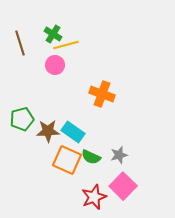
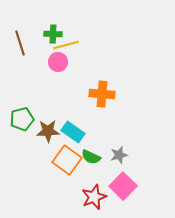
green cross: rotated 30 degrees counterclockwise
pink circle: moved 3 px right, 3 px up
orange cross: rotated 15 degrees counterclockwise
orange square: rotated 12 degrees clockwise
